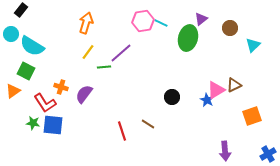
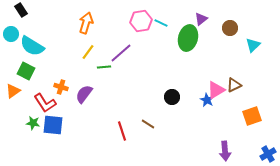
black rectangle: rotated 72 degrees counterclockwise
pink hexagon: moved 2 px left
